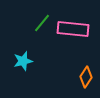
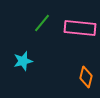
pink rectangle: moved 7 px right, 1 px up
orange diamond: rotated 20 degrees counterclockwise
